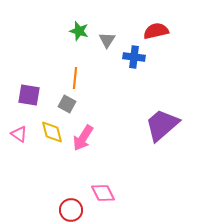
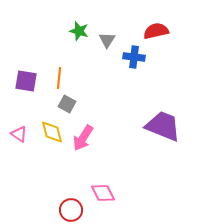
orange line: moved 16 px left
purple square: moved 3 px left, 14 px up
purple trapezoid: moved 1 px right, 1 px down; rotated 63 degrees clockwise
